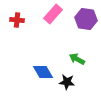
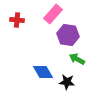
purple hexagon: moved 18 px left, 16 px down
